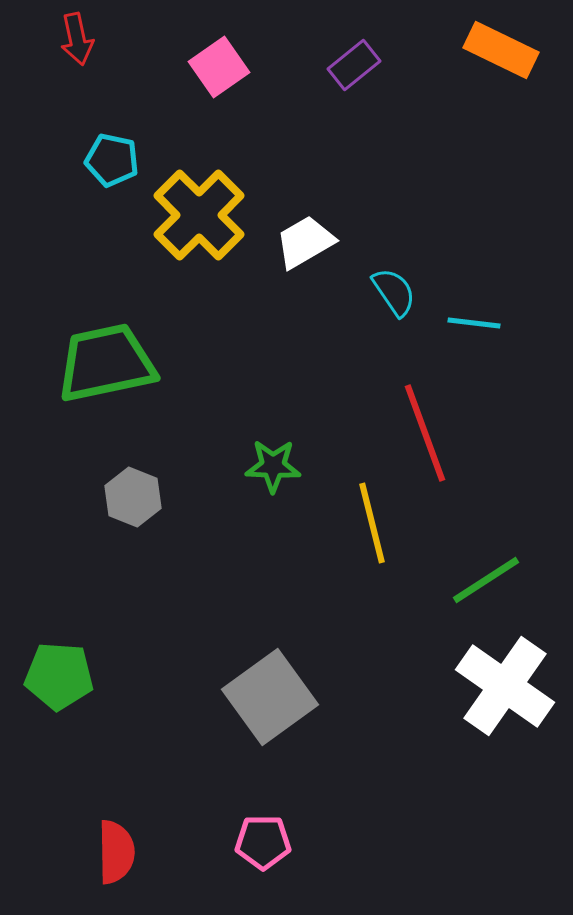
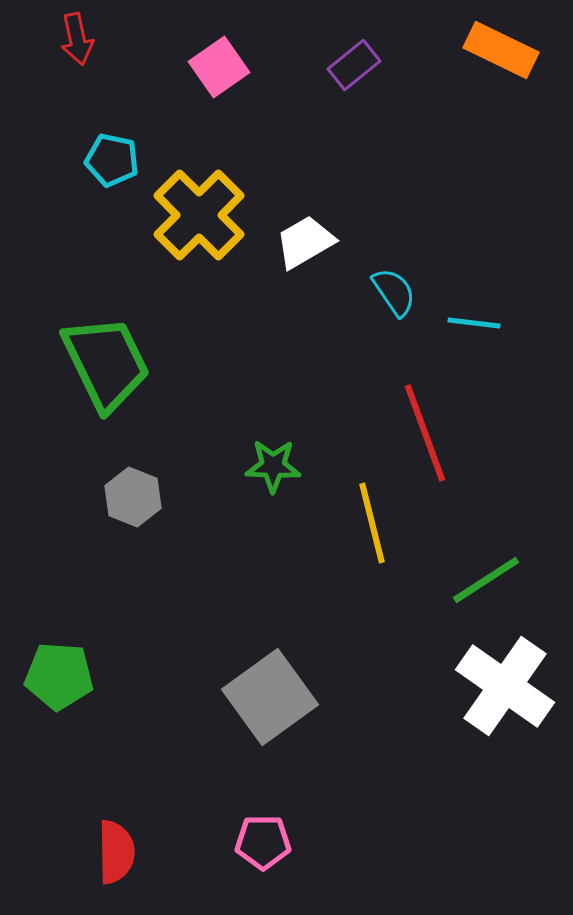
green trapezoid: rotated 76 degrees clockwise
